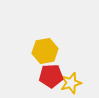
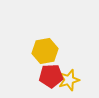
yellow star: moved 2 px left, 3 px up
